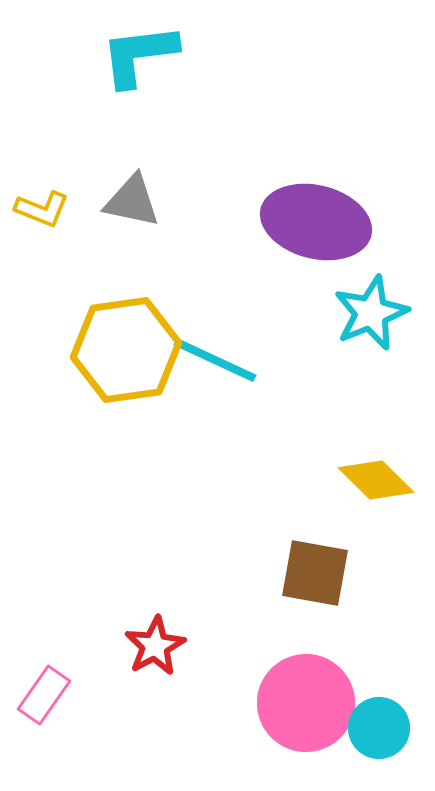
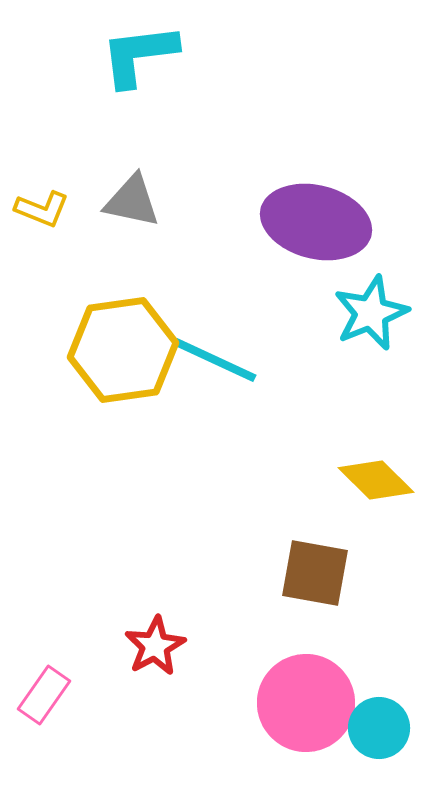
yellow hexagon: moved 3 px left
